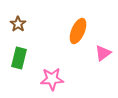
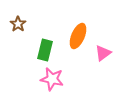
orange ellipse: moved 5 px down
green rectangle: moved 26 px right, 8 px up
pink star: rotated 15 degrees clockwise
